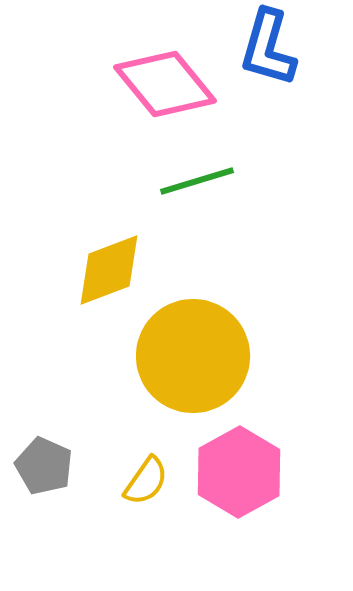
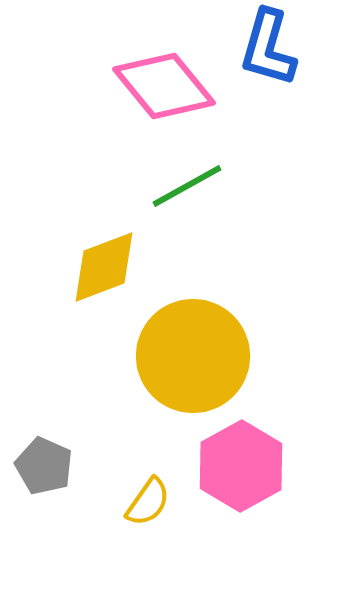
pink diamond: moved 1 px left, 2 px down
green line: moved 10 px left, 5 px down; rotated 12 degrees counterclockwise
yellow diamond: moved 5 px left, 3 px up
pink hexagon: moved 2 px right, 6 px up
yellow semicircle: moved 2 px right, 21 px down
